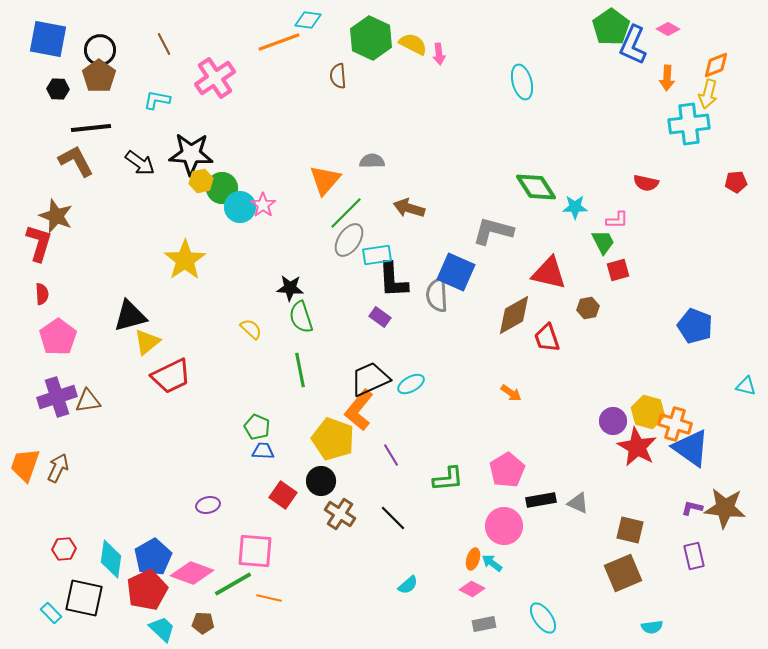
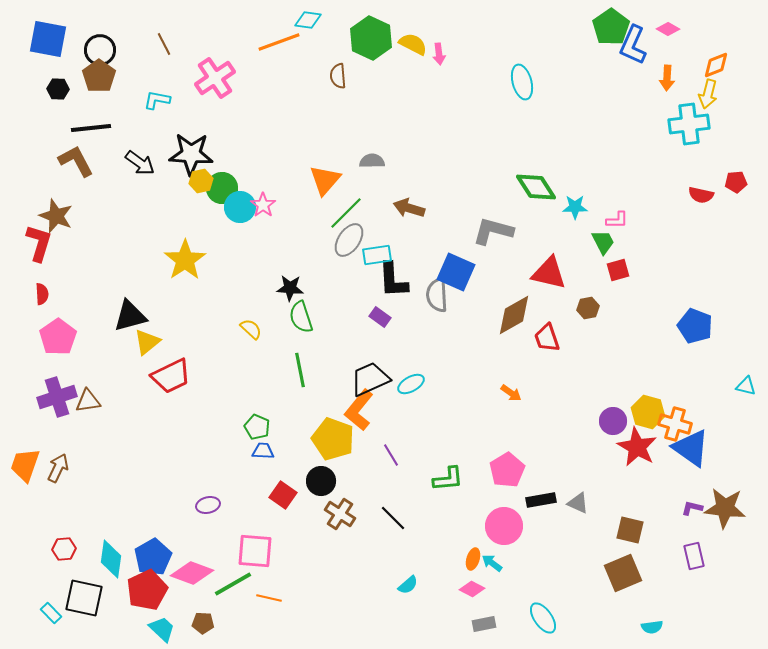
red semicircle at (646, 183): moved 55 px right, 12 px down
